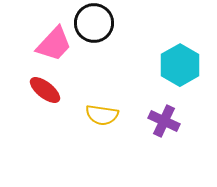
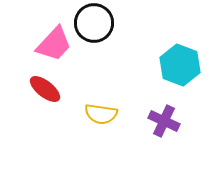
cyan hexagon: rotated 9 degrees counterclockwise
red ellipse: moved 1 px up
yellow semicircle: moved 1 px left, 1 px up
